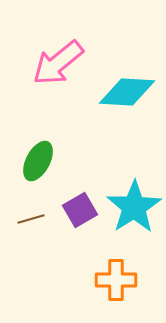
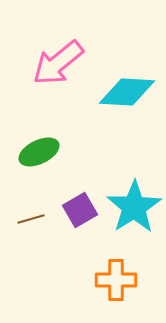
green ellipse: moved 1 px right, 9 px up; rotated 36 degrees clockwise
